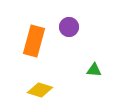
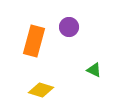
green triangle: rotated 21 degrees clockwise
yellow diamond: moved 1 px right
